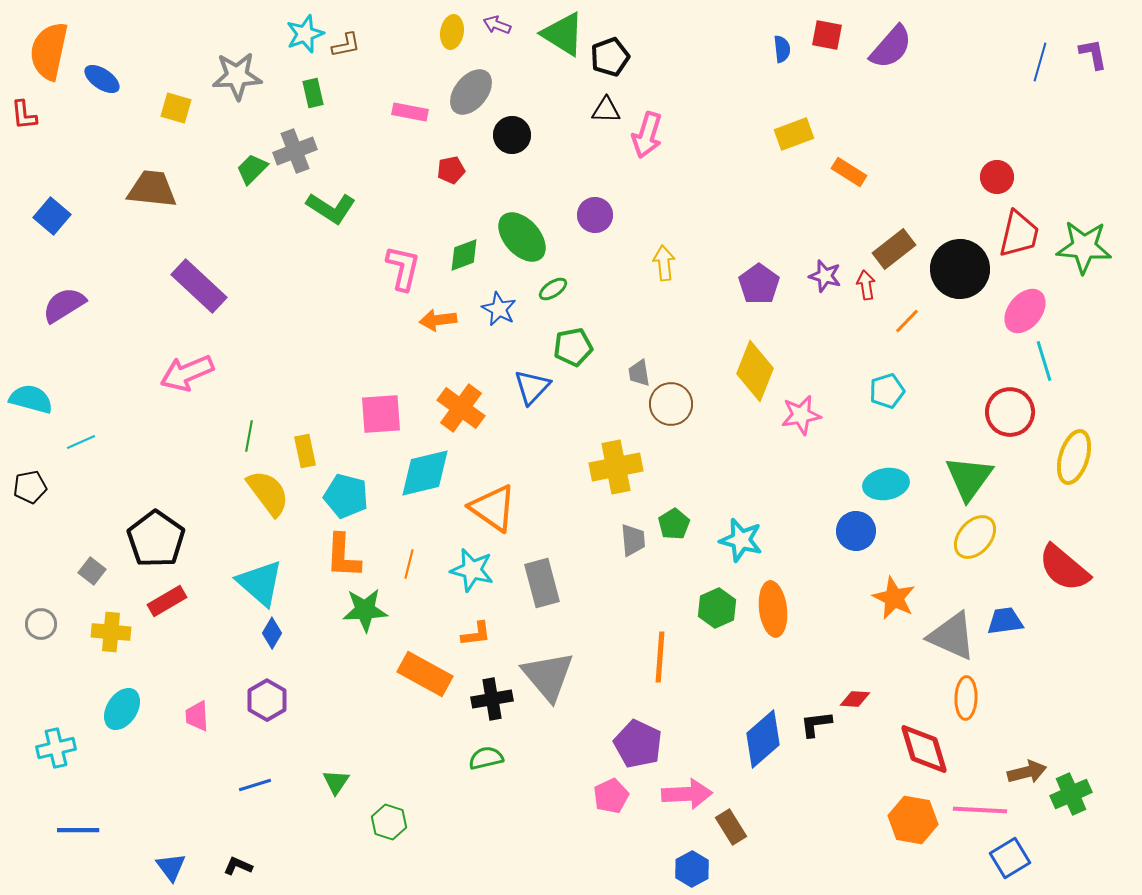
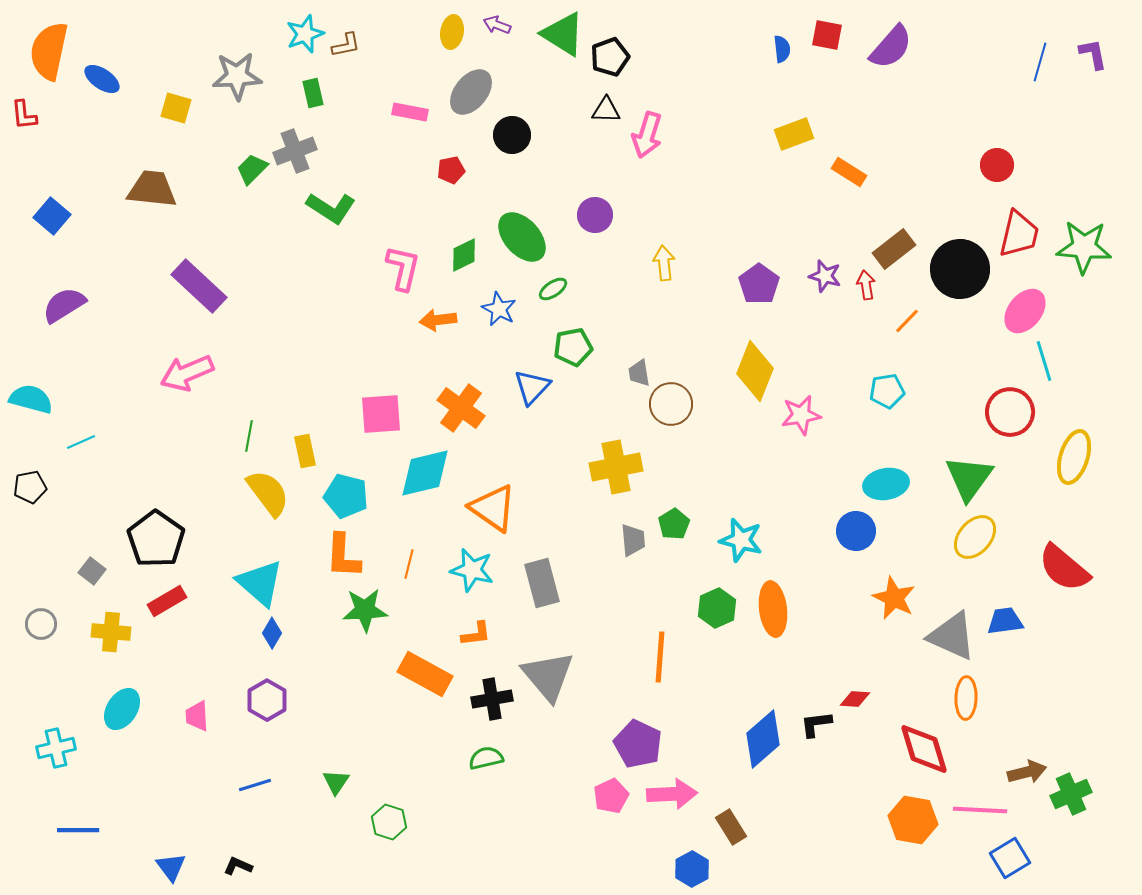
red circle at (997, 177): moved 12 px up
green diamond at (464, 255): rotated 6 degrees counterclockwise
cyan pentagon at (887, 391): rotated 8 degrees clockwise
pink arrow at (687, 794): moved 15 px left
